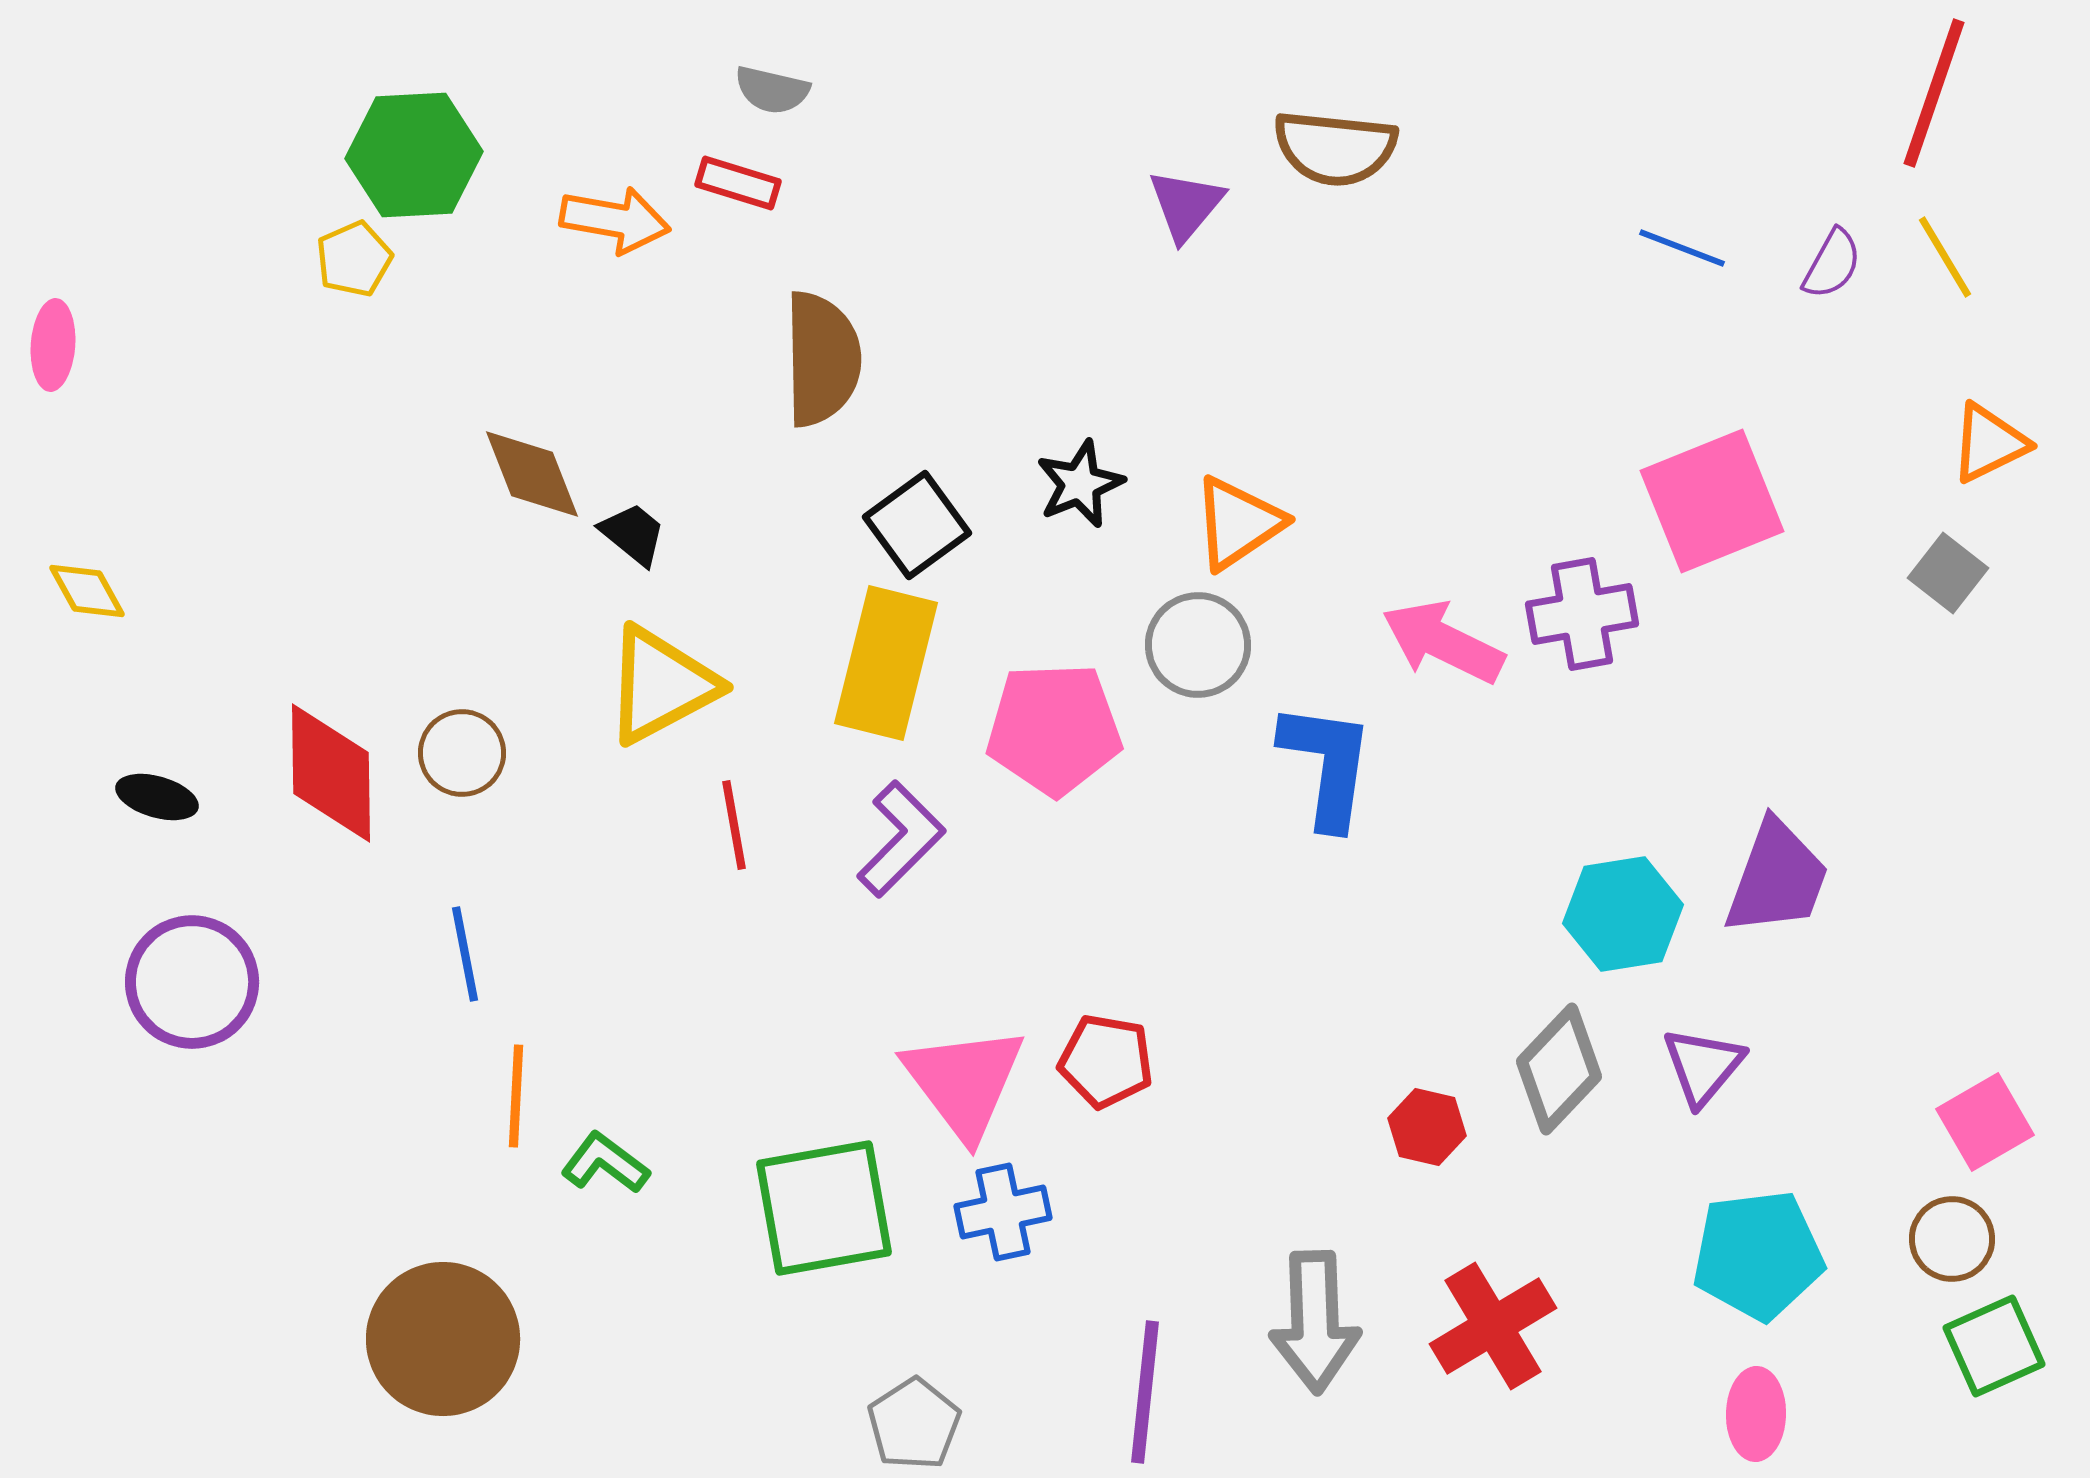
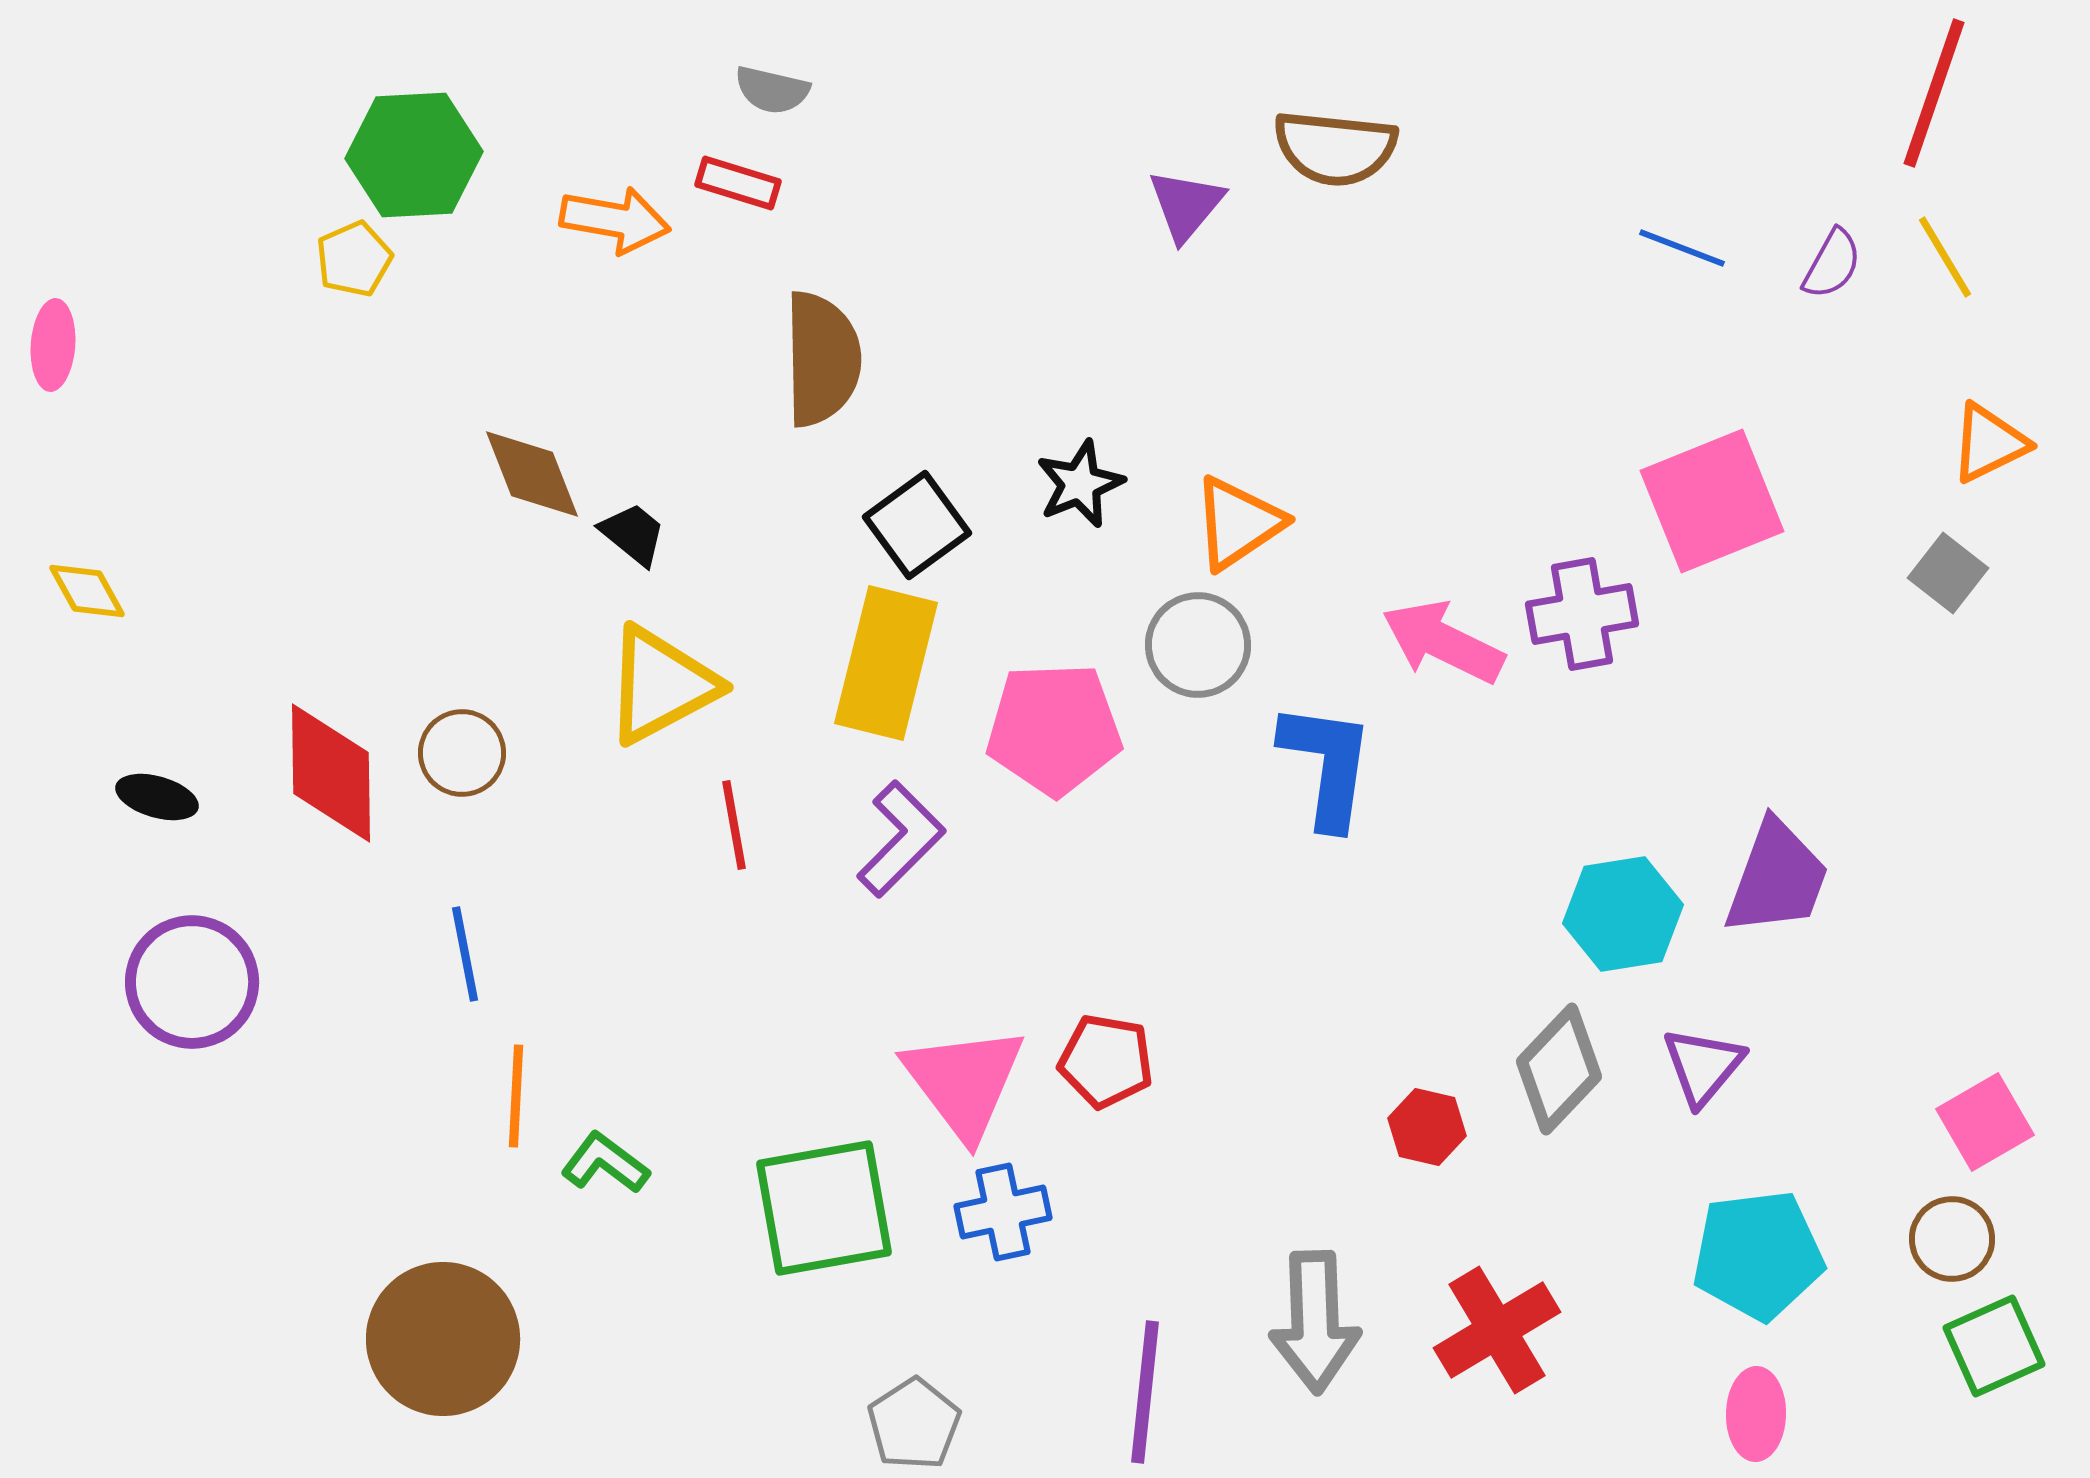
red cross at (1493, 1326): moved 4 px right, 4 px down
